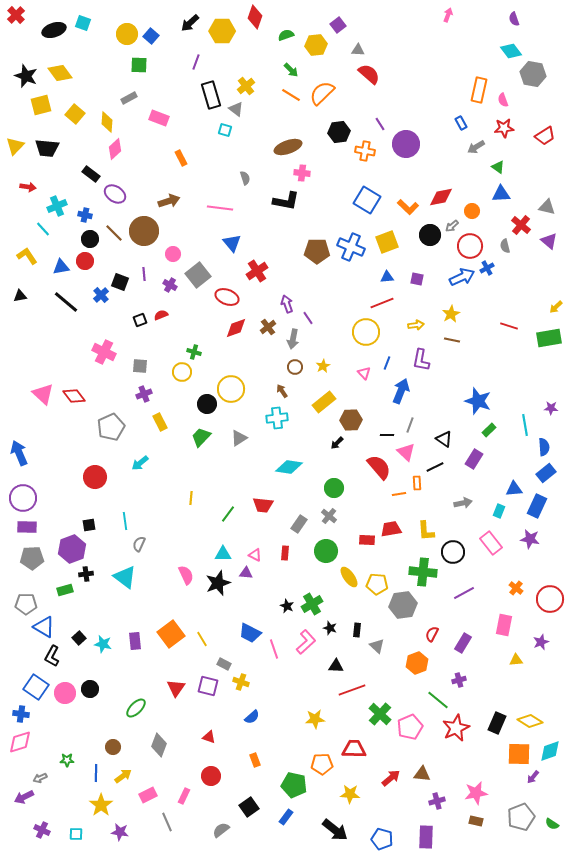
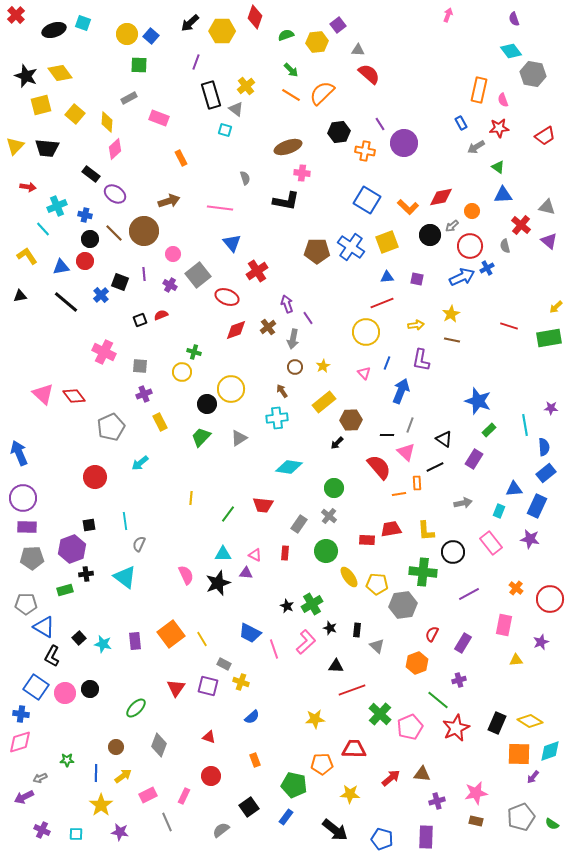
yellow hexagon at (316, 45): moved 1 px right, 3 px up
red star at (504, 128): moved 5 px left
purple circle at (406, 144): moved 2 px left, 1 px up
blue triangle at (501, 194): moved 2 px right, 1 px down
blue cross at (351, 247): rotated 12 degrees clockwise
red diamond at (236, 328): moved 2 px down
purple line at (464, 593): moved 5 px right, 1 px down
brown circle at (113, 747): moved 3 px right
